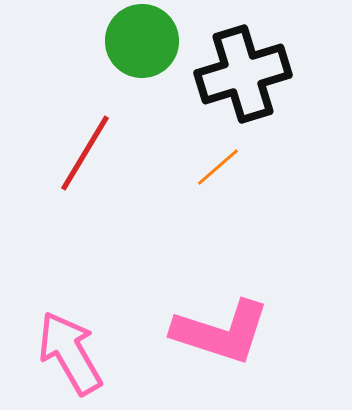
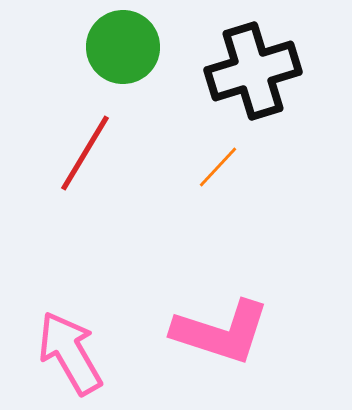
green circle: moved 19 px left, 6 px down
black cross: moved 10 px right, 3 px up
orange line: rotated 6 degrees counterclockwise
